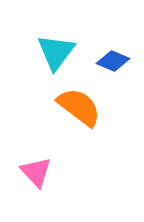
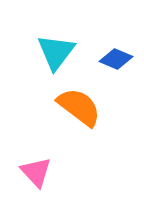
blue diamond: moved 3 px right, 2 px up
